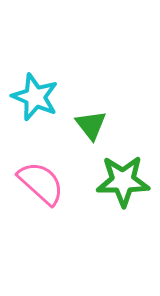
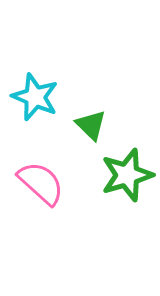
green triangle: rotated 8 degrees counterclockwise
green star: moved 4 px right, 6 px up; rotated 16 degrees counterclockwise
